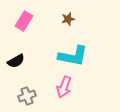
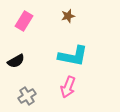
brown star: moved 3 px up
pink arrow: moved 4 px right
gray cross: rotated 12 degrees counterclockwise
